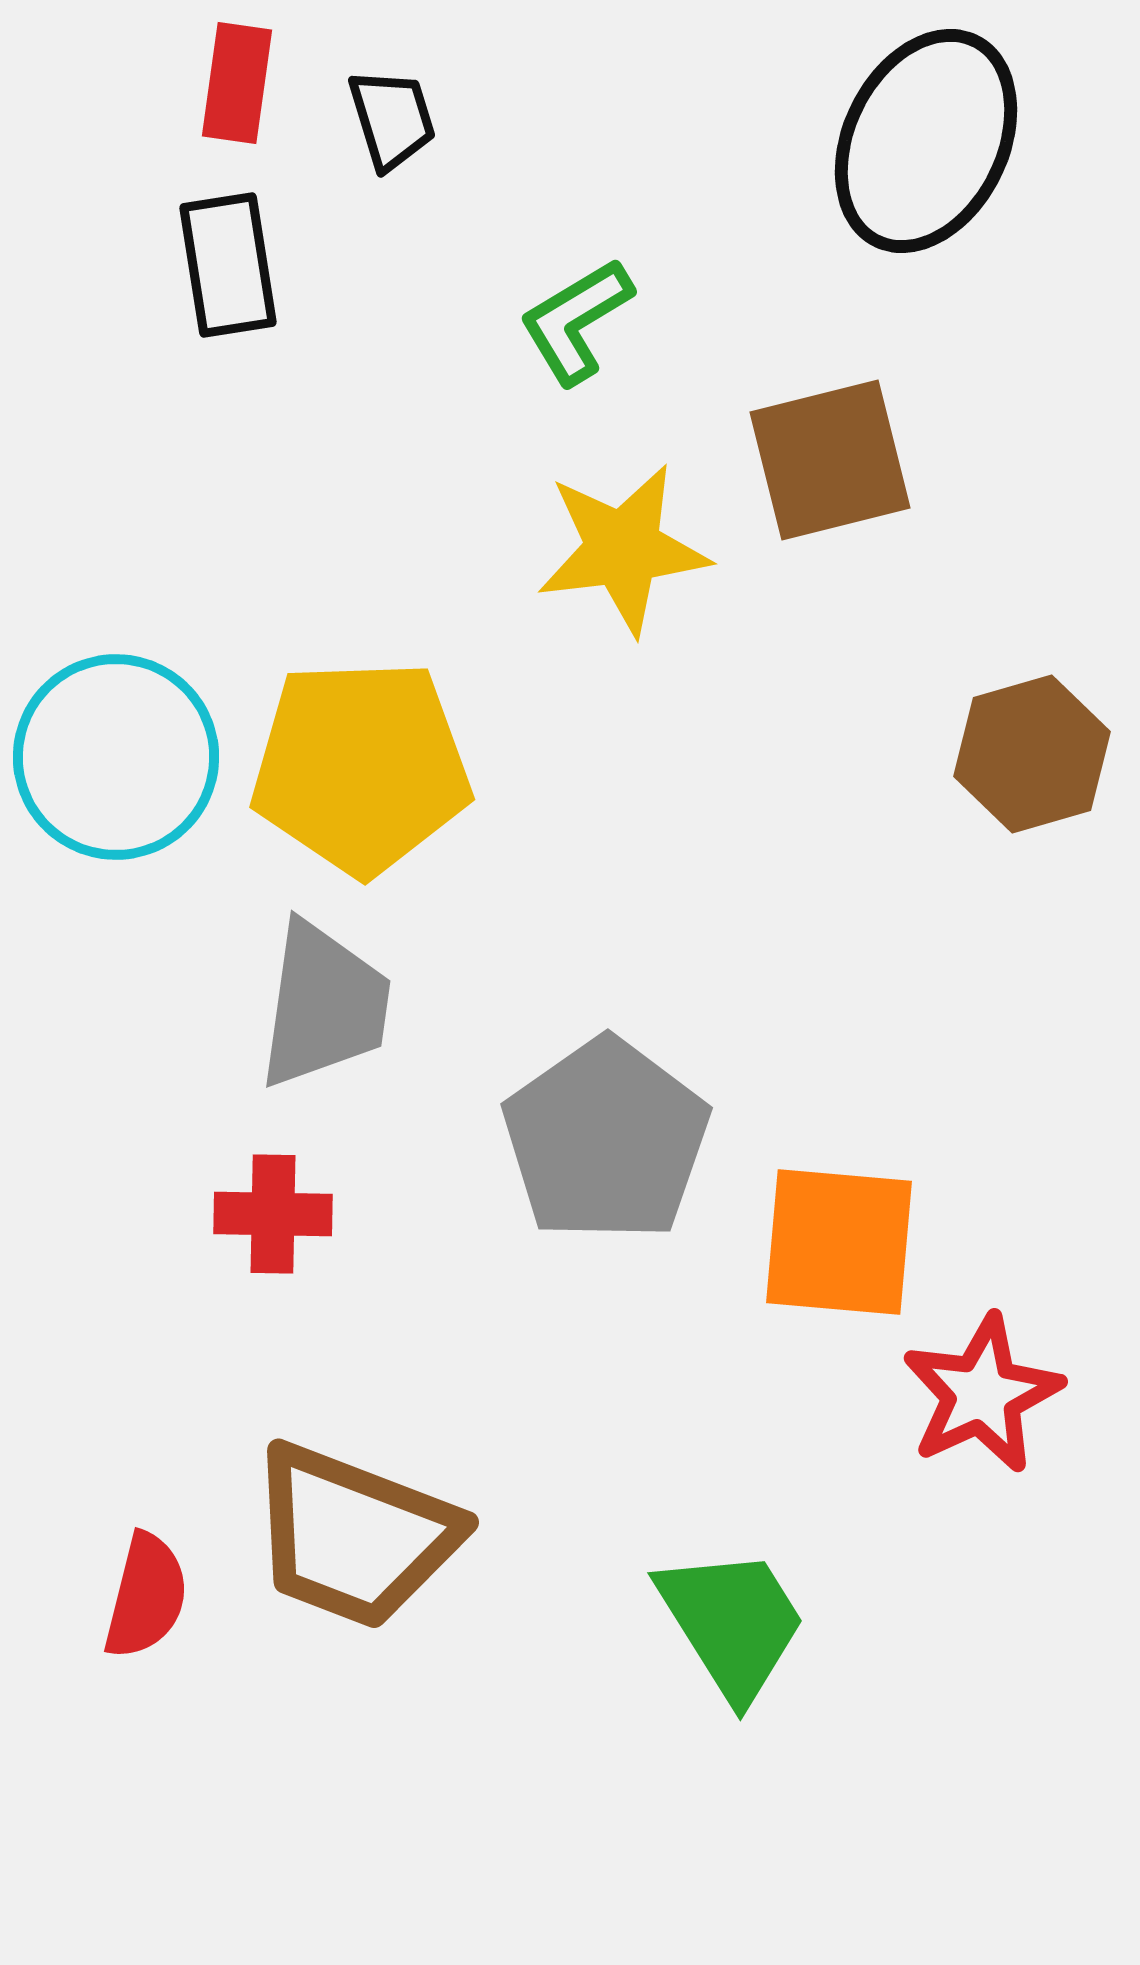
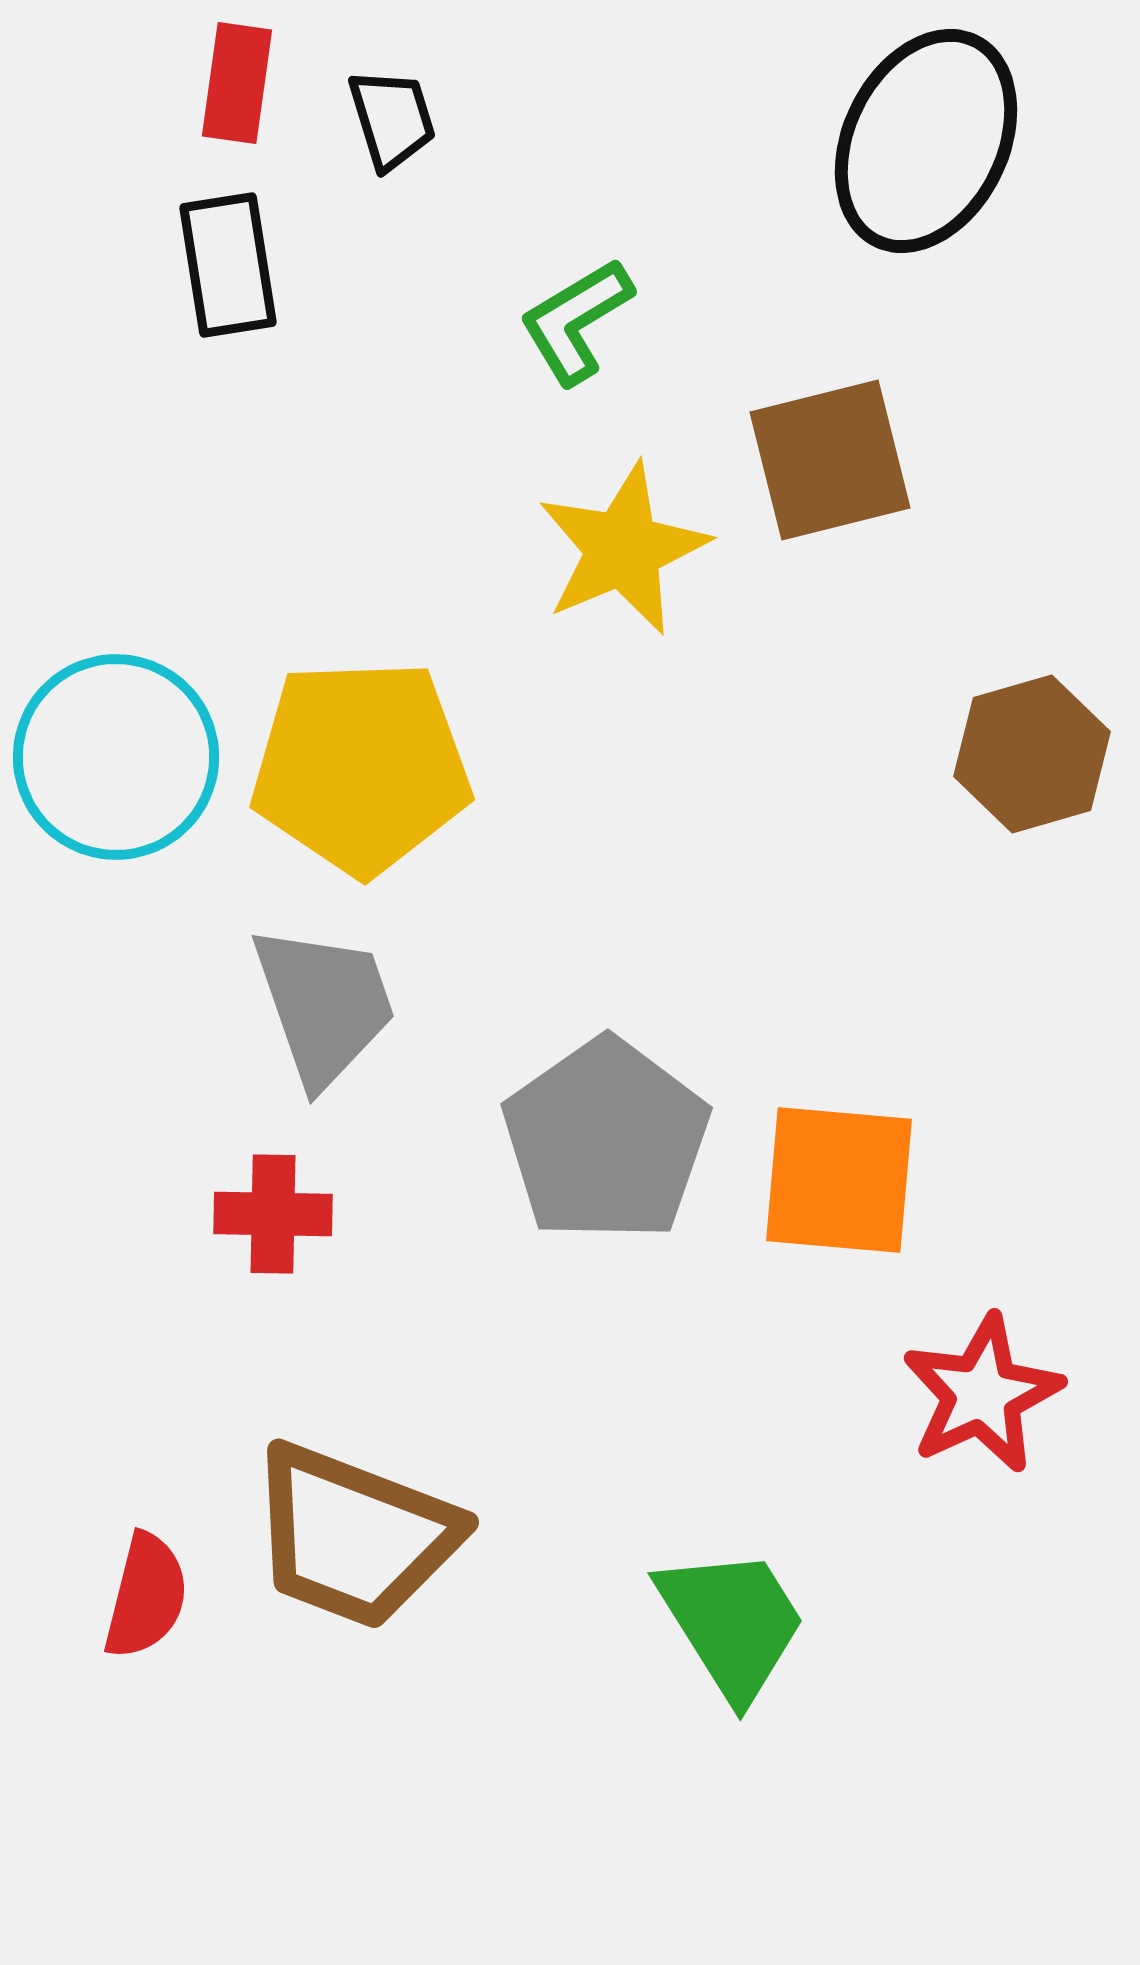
yellow star: rotated 16 degrees counterclockwise
gray trapezoid: rotated 27 degrees counterclockwise
orange square: moved 62 px up
